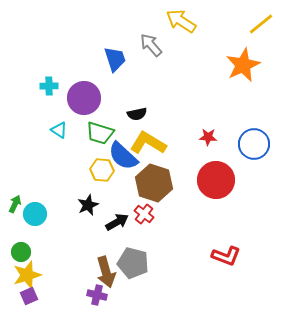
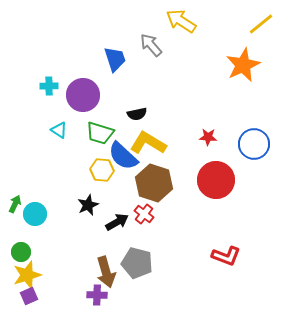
purple circle: moved 1 px left, 3 px up
gray pentagon: moved 4 px right
purple cross: rotated 12 degrees counterclockwise
